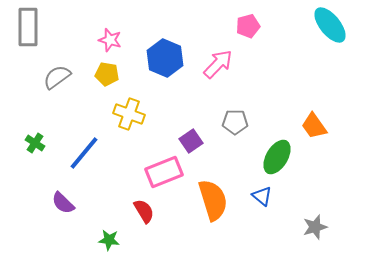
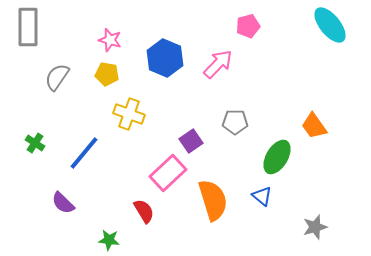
gray semicircle: rotated 20 degrees counterclockwise
pink rectangle: moved 4 px right, 1 px down; rotated 21 degrees counterclockwise
